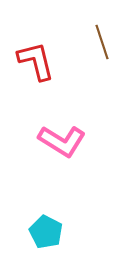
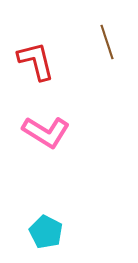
brown line: moved 5 px right
pink L-shape: moved 16 px left, 9 px up
